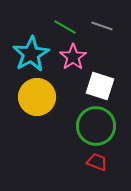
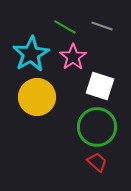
green circle: moved 1 px right, 1 px down
red trapezoid: rotated 20 degrees clockwise
